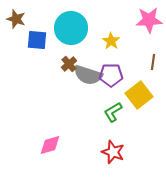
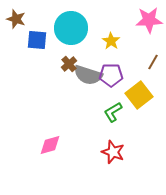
brown line: rotated 21 degrees clockwise
